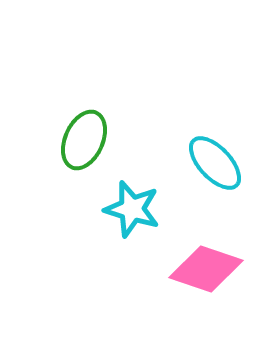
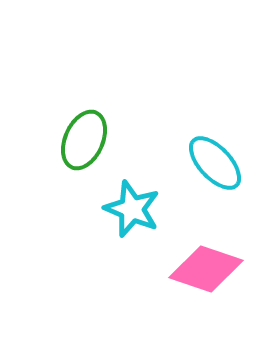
cyan star: rotated 6 degrees clockwise
